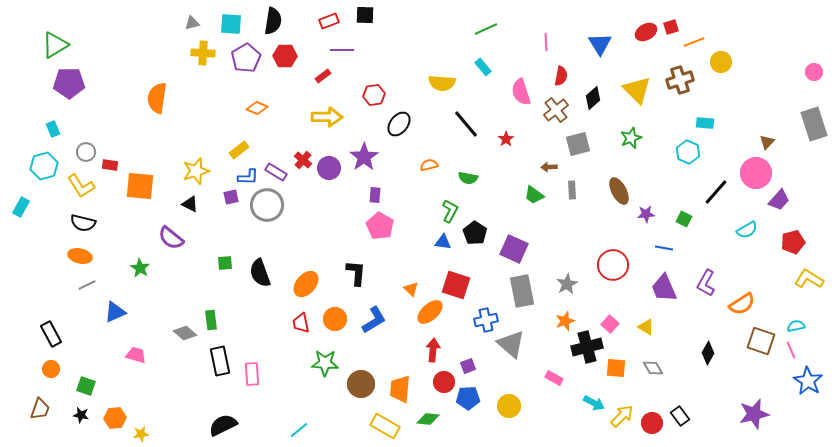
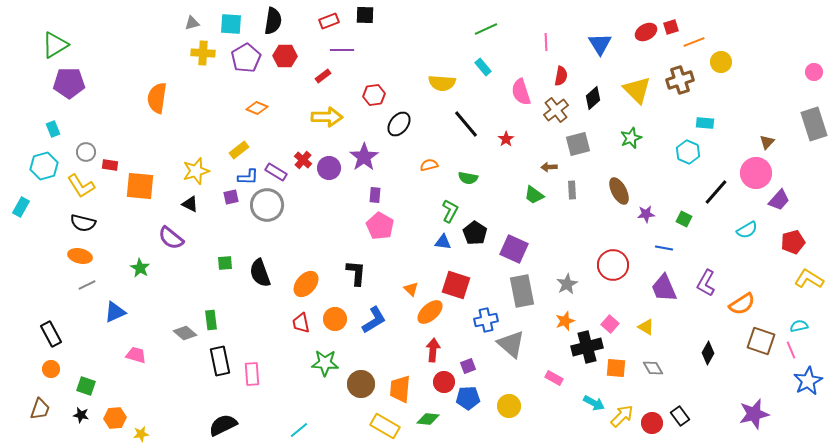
cyan semicircle at (796, 326): moved 3 px right
blue star at (808, 381): rotated 12 degrees clockwise
